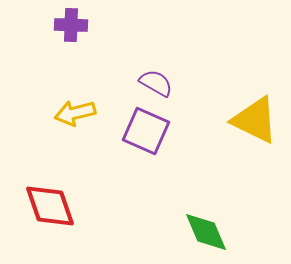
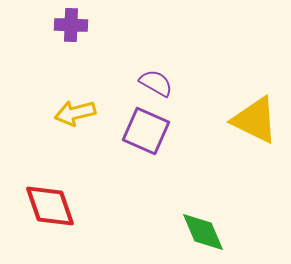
green diamond: moved 3 px left
